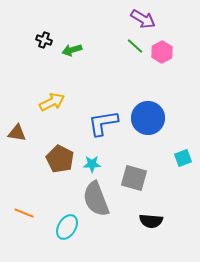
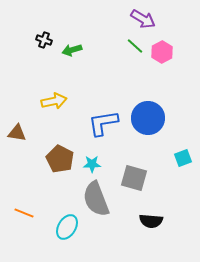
yellow arrow: moved 2 px right, 1 px up; rotated 15 degrees clockwise
